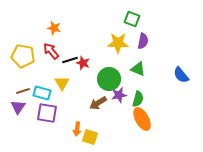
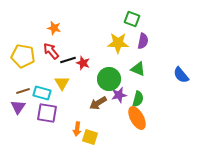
black line: moved 2 px left
orange ellipse: moved 5 px left, 1 px up
